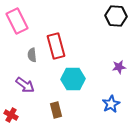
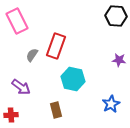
red rectangle: rotated 35 degrees clockwise
gray semicircle: rotated 40 degrees clockwise
purple star: moved 7 px up; rotated 16 degrees clockwise
cyan hexagon: rotated 15 degrees clockwise
purple arrow: moved 4 px left, 2 px down
red cross: rotated 32 degrees counterclockwise
